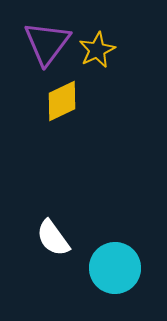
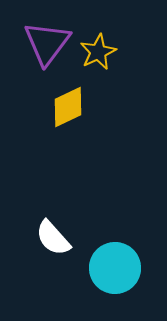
yellow star: moved 1 px right, 2 px down
yellow diamond: moved 6 px right, 6 px down
white semicircle: rotated 6 degrees counterclockwise
